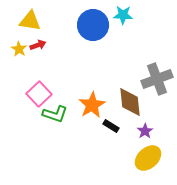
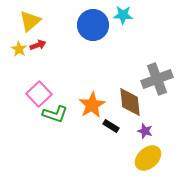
yellow triangle: rotated 50 degrees counterclockwise
purple star: rotated 21 degrees counterclockwise
